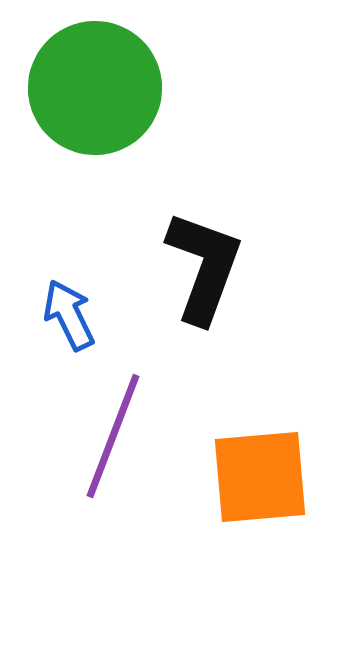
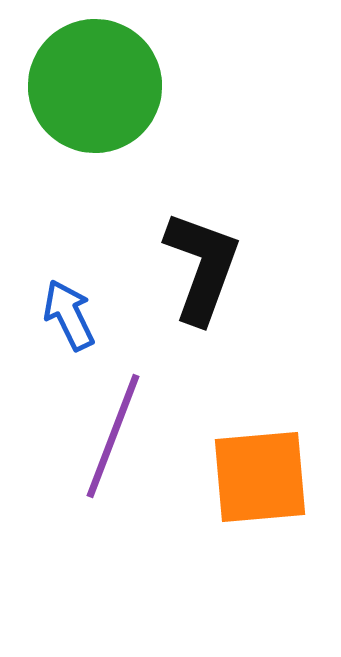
green circle: moved 2 px up
black L-shape: moved 2 px left
